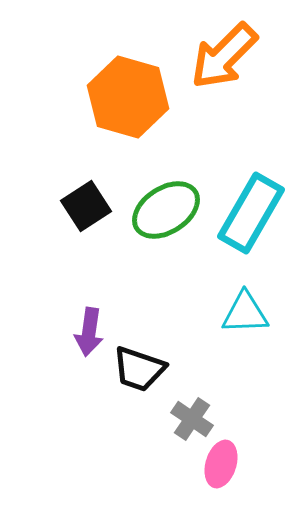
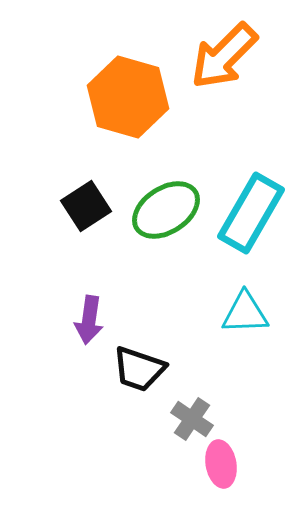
purple arrow: moved 12 px up
pink ellipse: rotated 27 degrees counterclockwise
